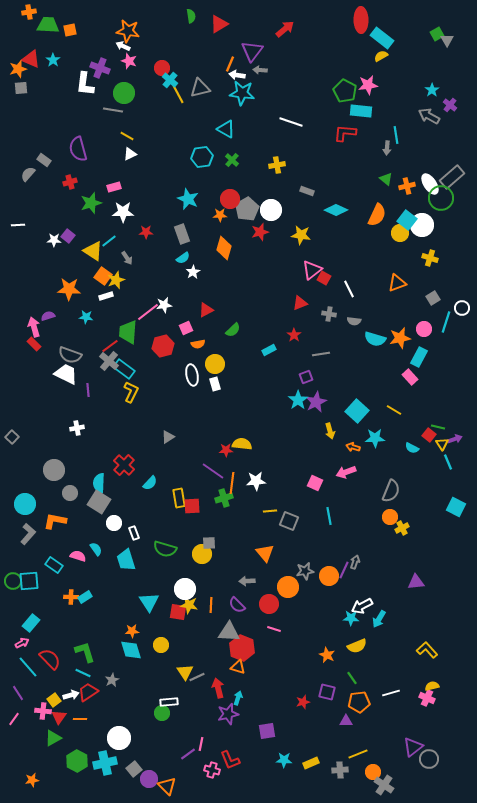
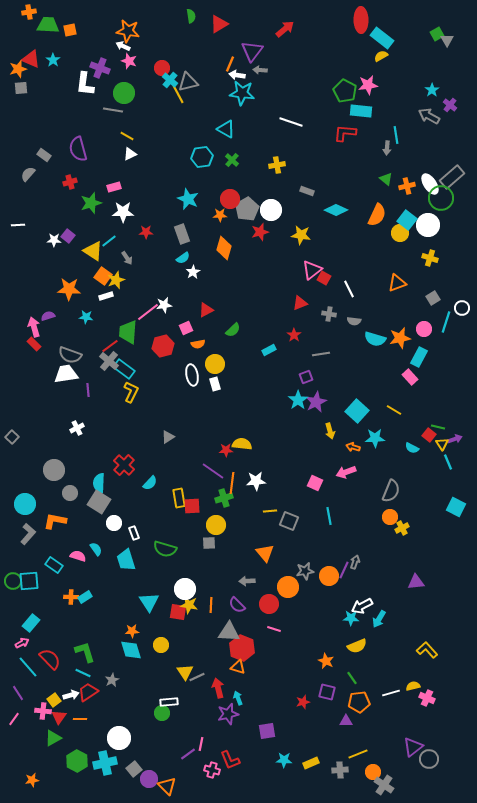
gray triangle at (200, 88): moved 12 px left, 6 px up
gray rectangle at (44, 160): moved 5 px up
white circle at (422, 225): moved 6 px right
white trapezoid at (66, 374): rotated 35 degrees counterclockwise
white cross at (77, 428): rotated 16 degrees counterclockwise
yellow circle at (202, 554): moved 14 px right, 29 px up
orange star at (327, 655): moved 1 px left, 6 px down
yellow semicircle at (432, 686): moved 19 px left
cyan arrow at (238, 698): rotated 40 degrees counterclockwise
